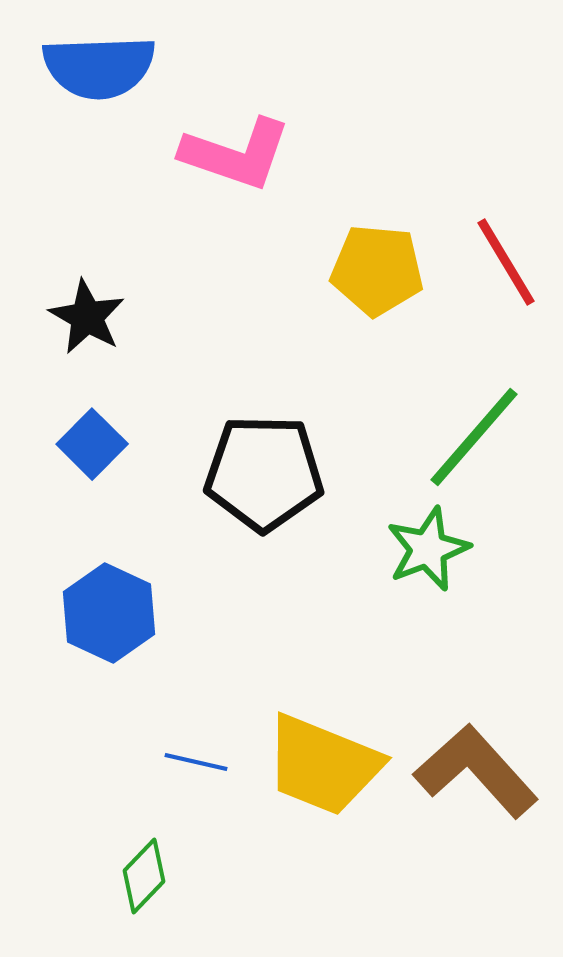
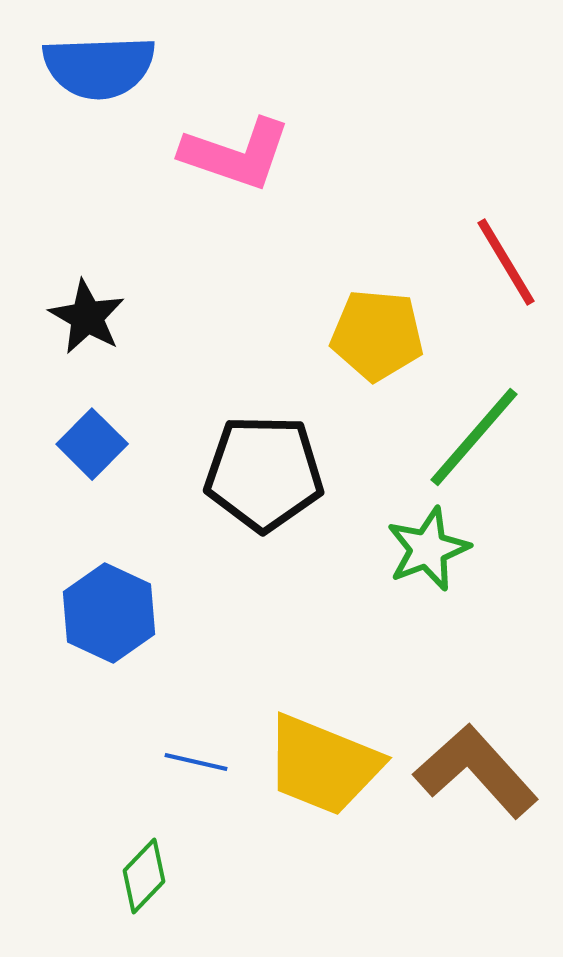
yellow pentagon: moved 65 px down
